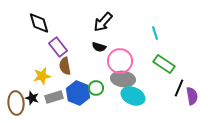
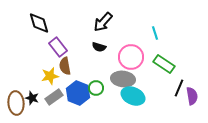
pink circle: moved 11 px right, 4 px up
yellow star: moved 8 px right
gray rectangle: rotated 18 degrees counterclockwise
